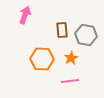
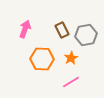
pink arrow: moved 14 px down
brown rectangle: rotated 21 degrees counterclockwise
gray hexagon: rotated 20 degrees counterclockwise
pink line: moved 1 px right, 1 px down; rotated 24 degrees counterclockwise
